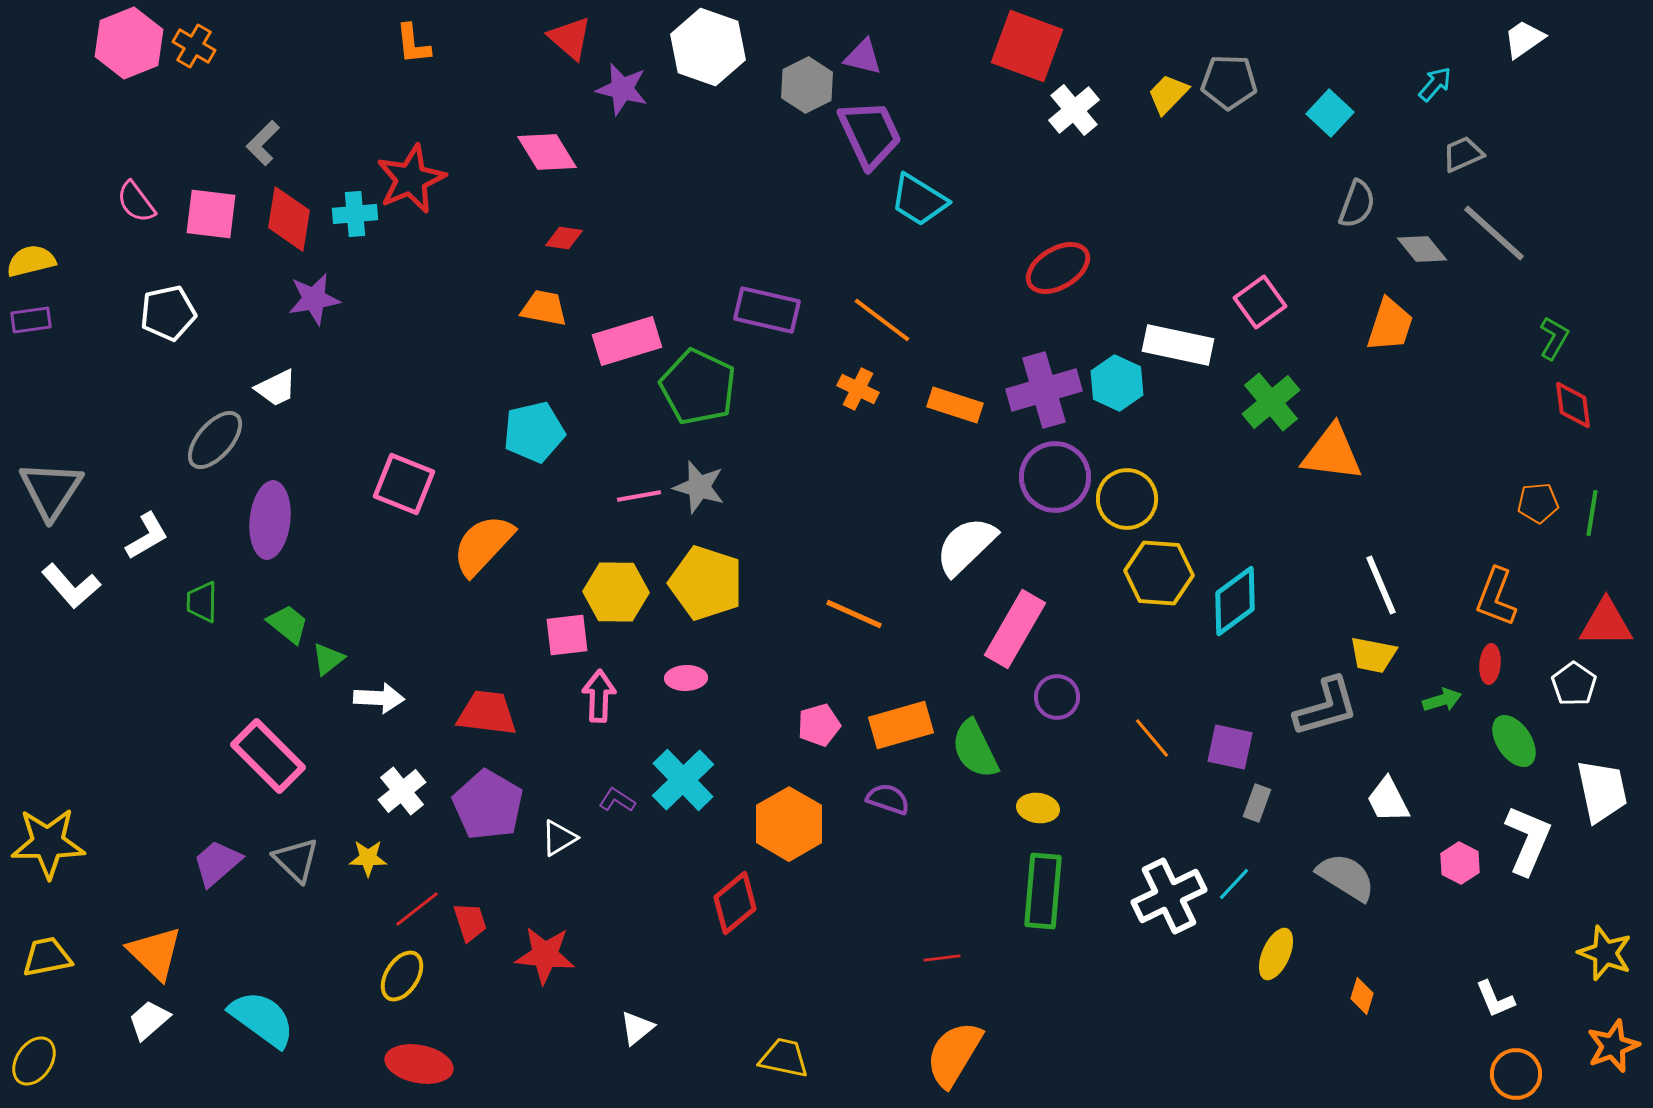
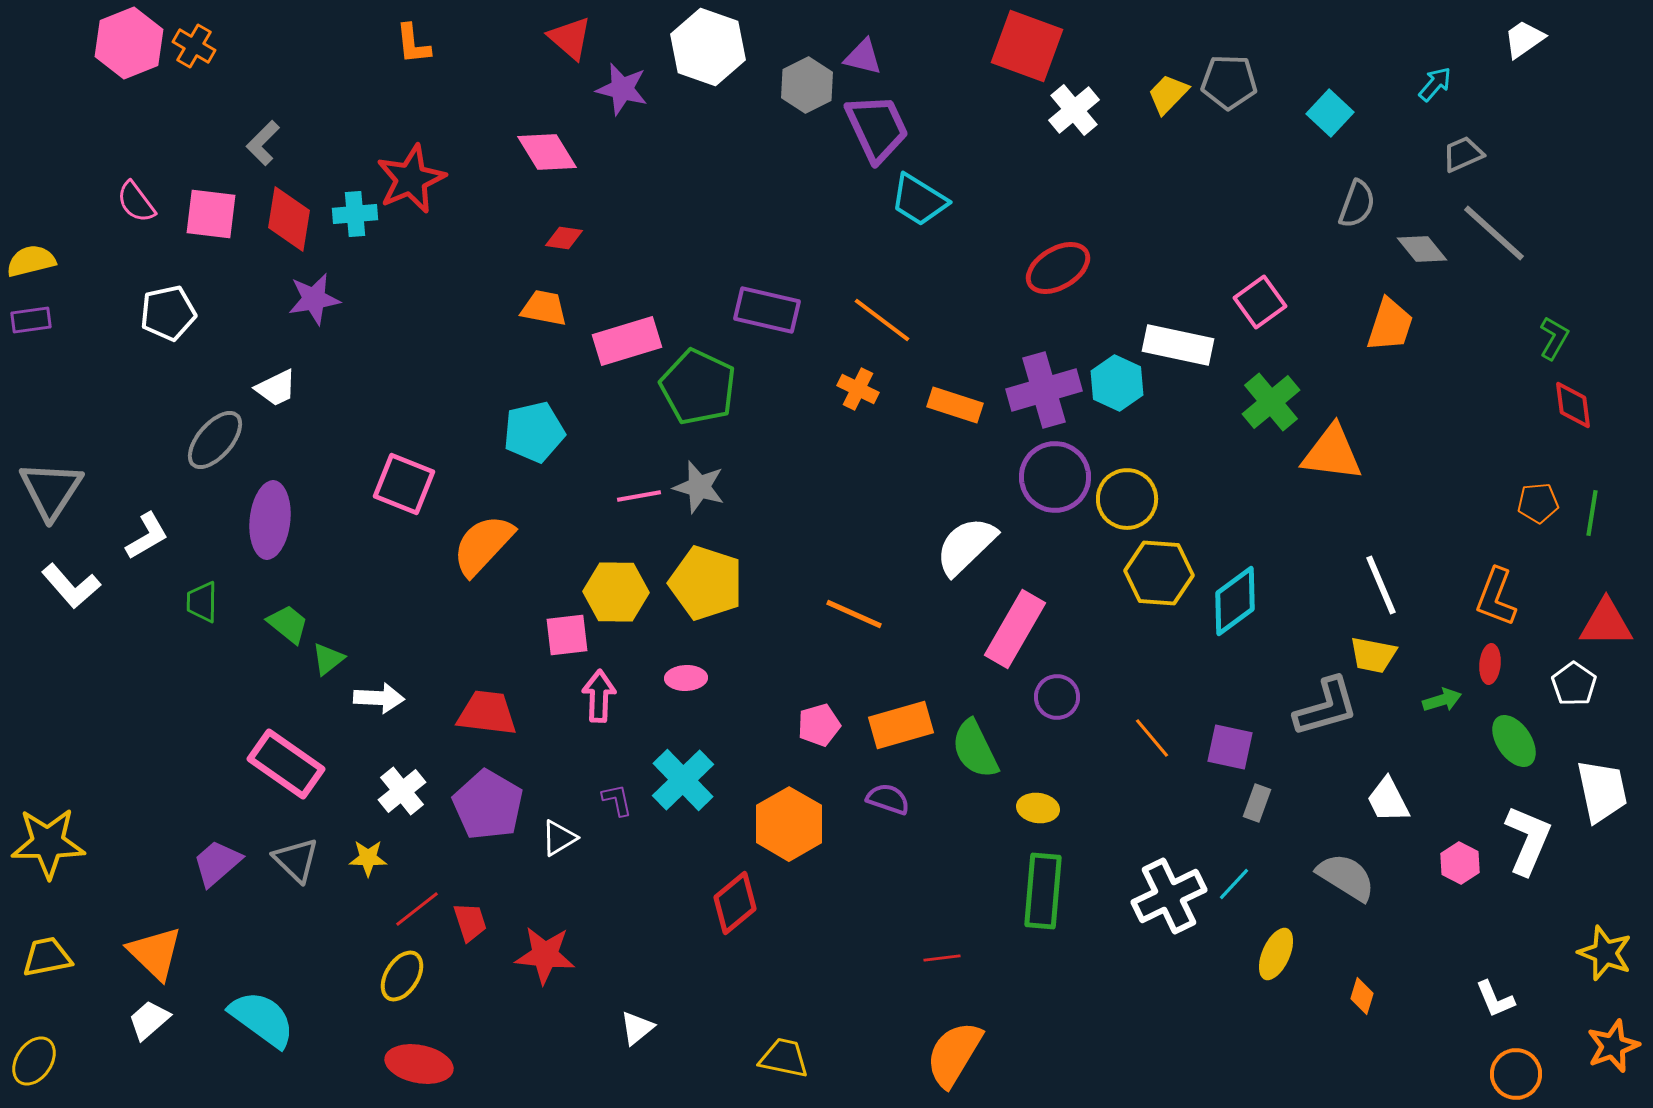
purple trapezoid at (870, 134): moved 7 px right, 6 px up
pink rectangle at (268, 756): moved 18 px right, 8 px down; rotated 10 degrees counterclockwise
purple L-shape at (617, 800): rotated 45 degrees clockwise
